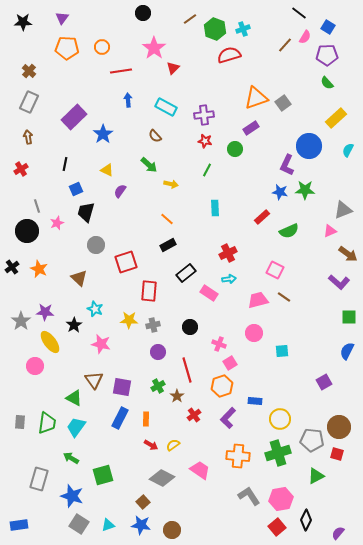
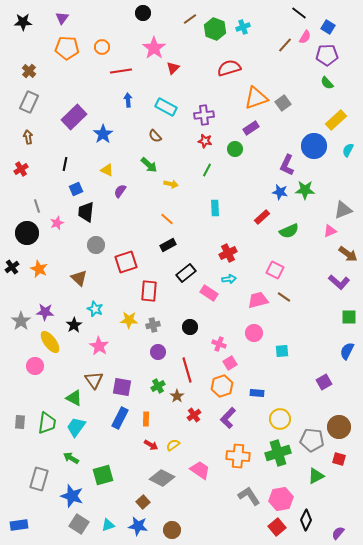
cyan cross at (243, 29): moved 2 px up
red semicircle at (229, 55): moved 13 px down
yellow rectangle at (336, 118): moved 2 px down
blue circle at (309, 146): moved 5 px right
black trapezoid at (86, 212): rotated 10 degrees counterclockwise
black circle at (27, 231): moved 2 px down
pink star at (101, 344): moved 2 px left, 2 px down; rotated 18 degrees clockwise
blue rectangle at (255, 401): moved 2 px right, 8 px up
red square at (337, 454): moved 2 px right, 5 px down
blue star at (141, 525): moved 3 px left, 1 px down
